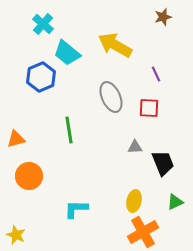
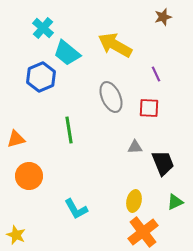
cyan cross: moved 4 px down
cyan L-shape: rotated 120 degrees counterclockwise
orange cross: rotated 8 degrees counterclockwise
